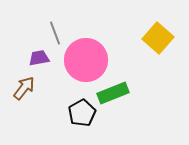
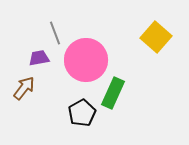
yellow square: moved 2 px left, 1 px up
green rectangle: rotated 44 degrees counterclockwise
